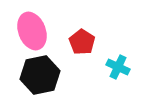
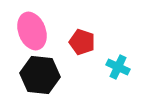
red pentagon: rotated 15 degrees counterclockwise
black hexagon: rotated 18 degrees clockwise
